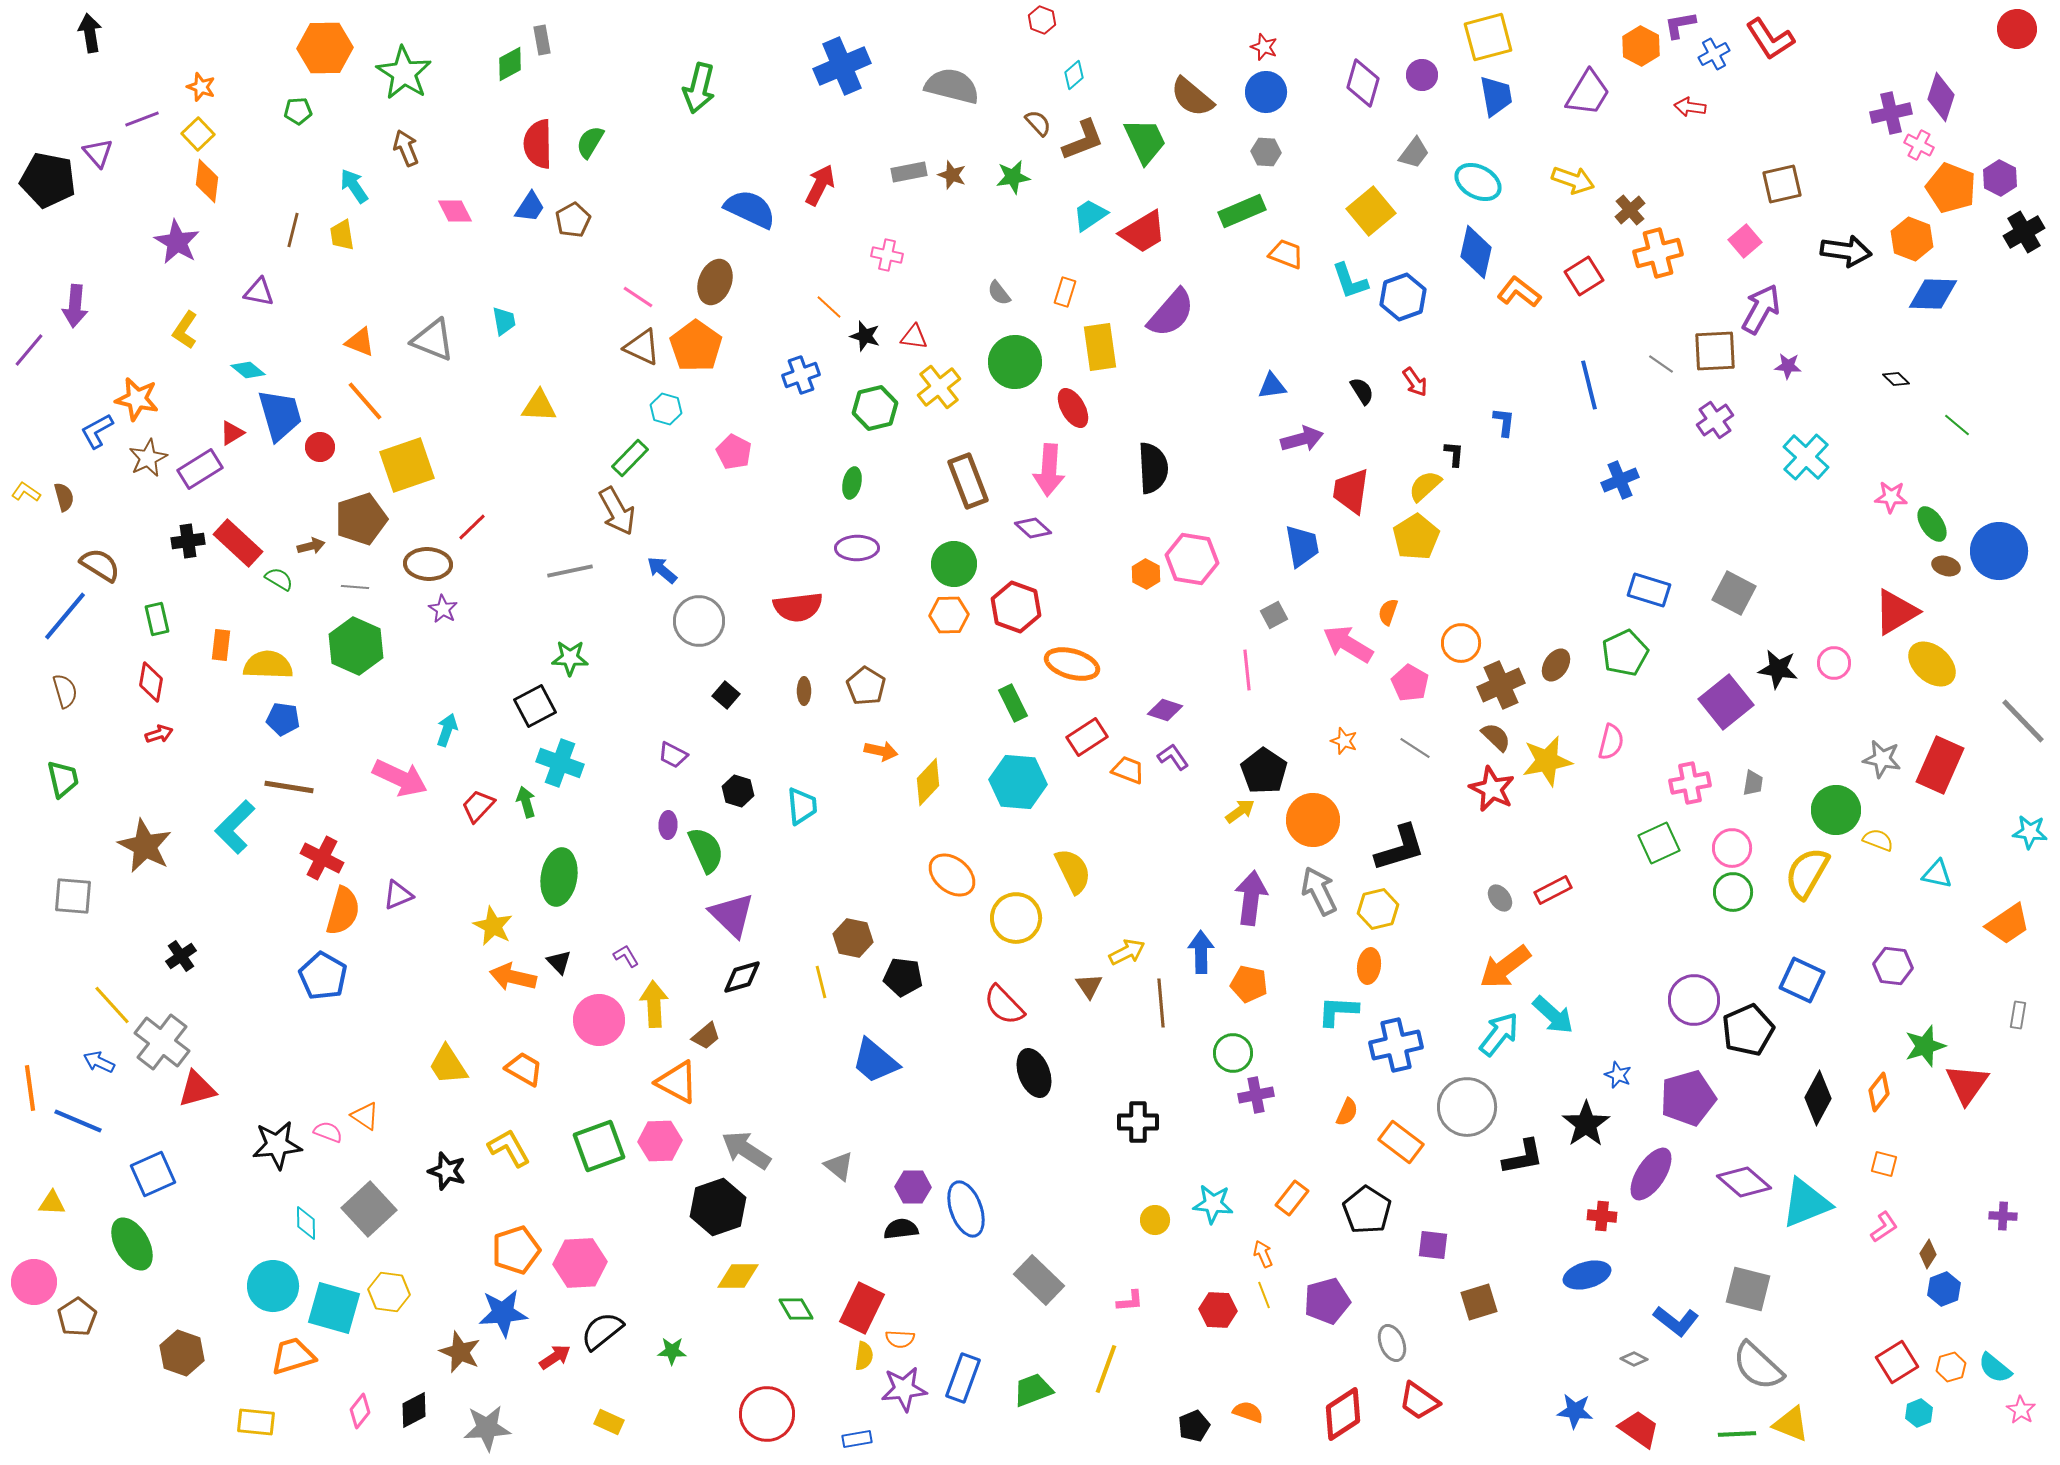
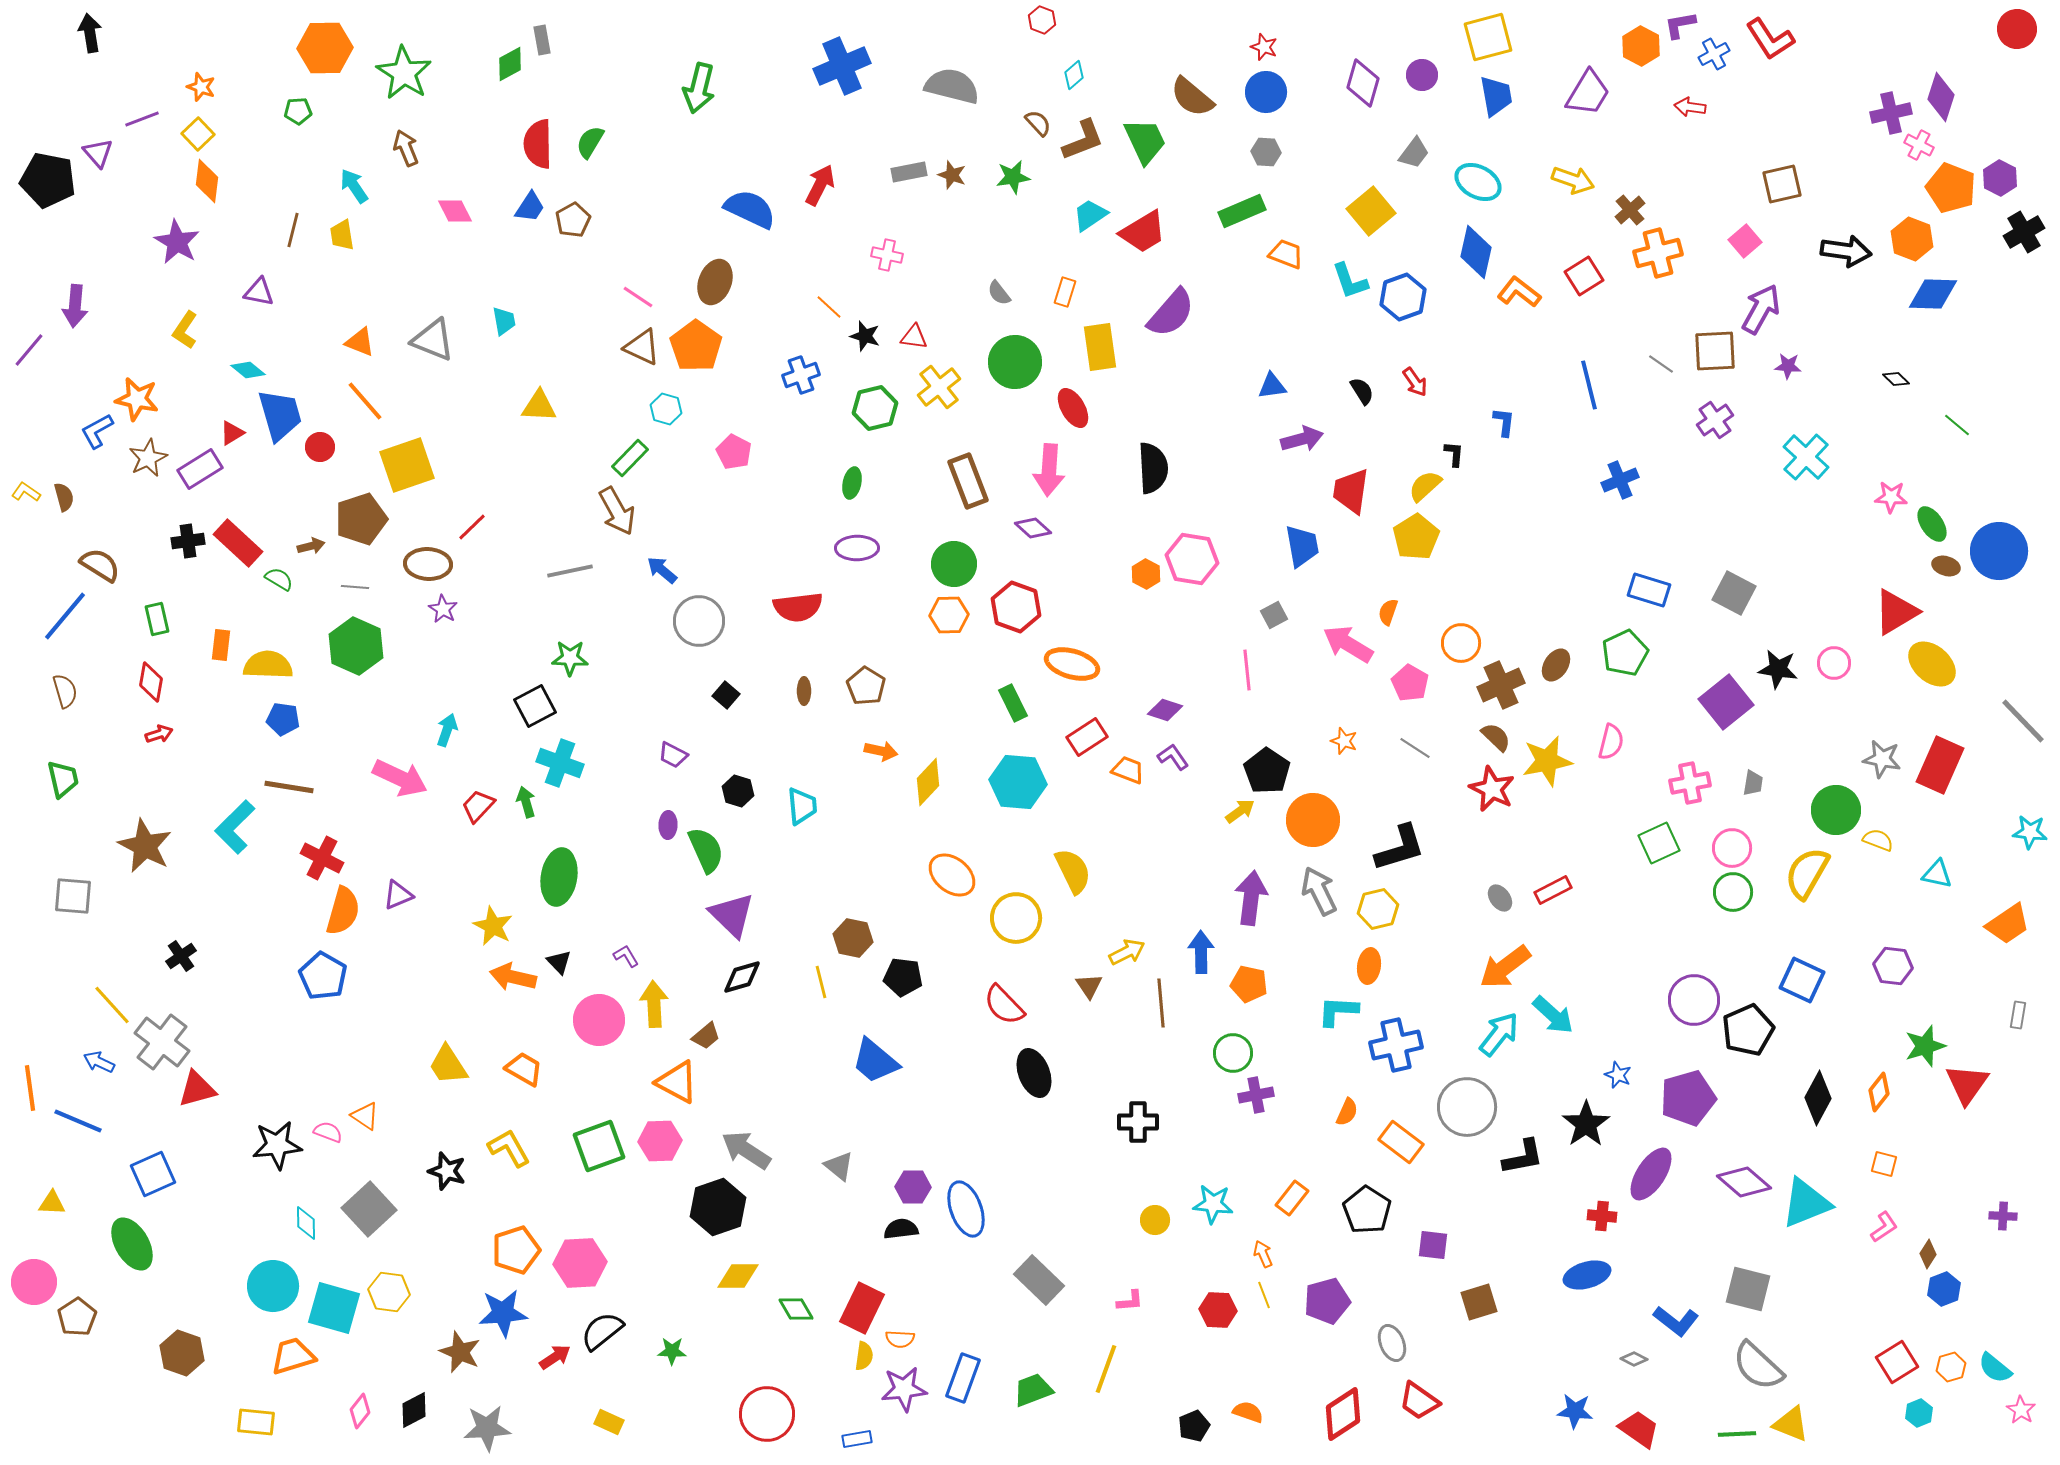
black pentagon at (1264, 771): moved 3 px right
